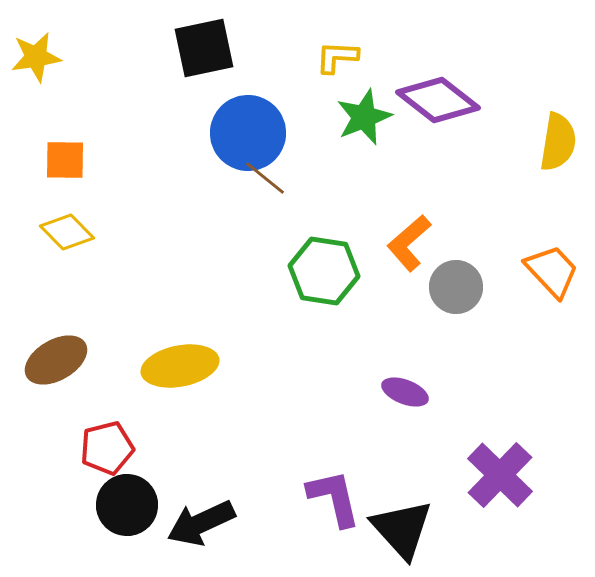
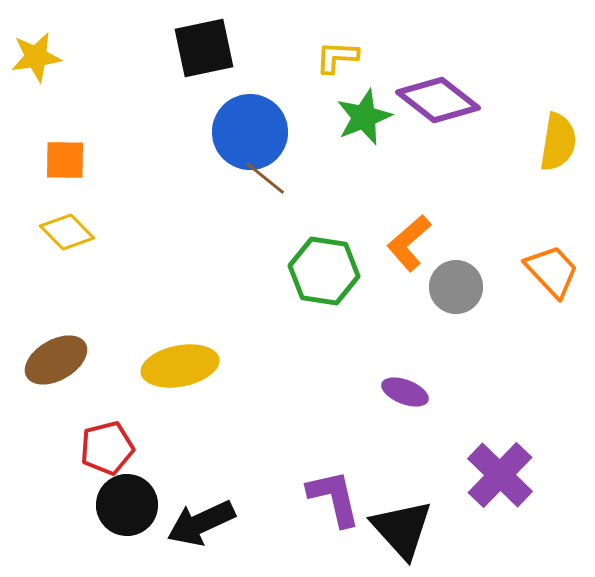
blue circle: moved 2 px right, 1 px up
